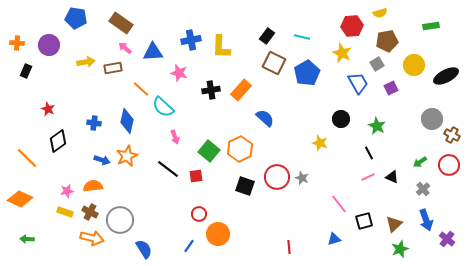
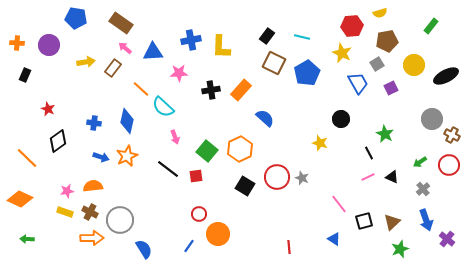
green rectangle at (431, 26): rotated 42 degrees counterclockwise
brown rectangle at (113, 68): rotated 42 degrees counterclockwise
black rectangle at (26, 71): moved 1 px left, 4 px down
pink star at (179, 73): rotated 18 degrees counterclockwise
green star at (377, 126): moved 8 px right, 8 px down
green square at (209, 151): moved 2 px left
blue arrow at (102, 160): moved 1 px left, 3 px up
black square at (245, 186): rotated 12 degrees clockwise
brown triangle at (394, 224): moved 2 px left, 2 px up
orange arrow at (92, 238): rotated 15 degrees counterclockwise
blue triangle at (334, 239): rotated 48 degrees clockwise
